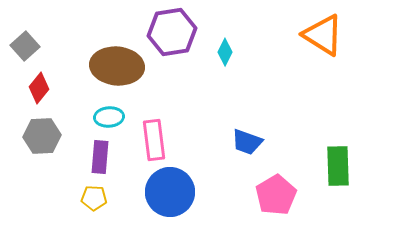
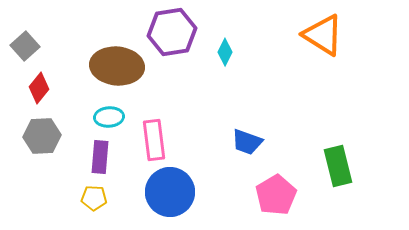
green rectangle: rotated 12 degrees counterclockwise
